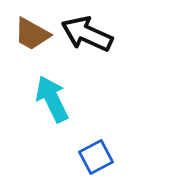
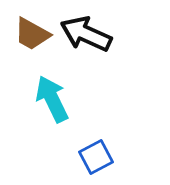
black arrow: moved 1 px left
